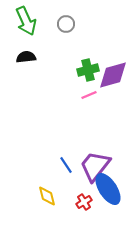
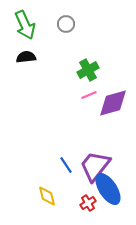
green arrow: moved 1 px left, 4 px down
green cross: rotated 15 degrees counterclockwise
purple diamond: moved 28 px down
red cross: moved 4 px right, 1 px down
